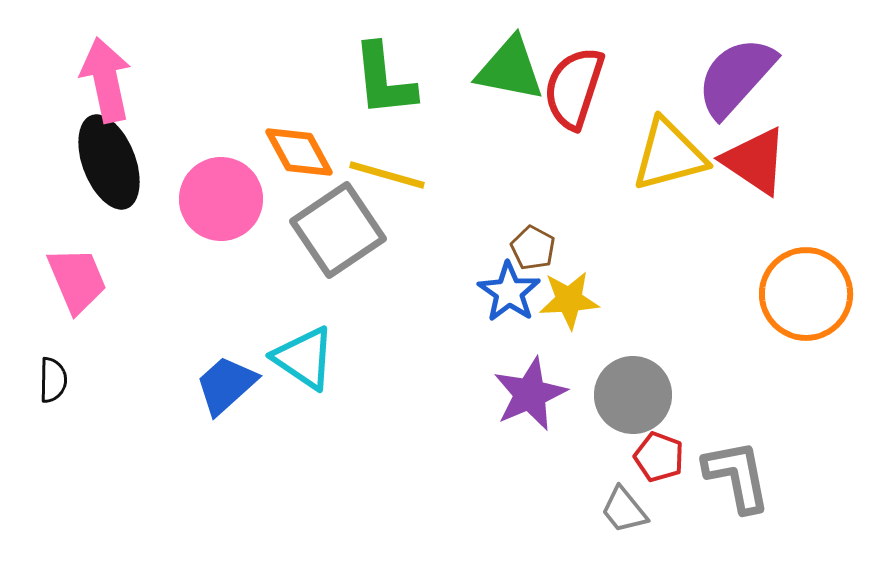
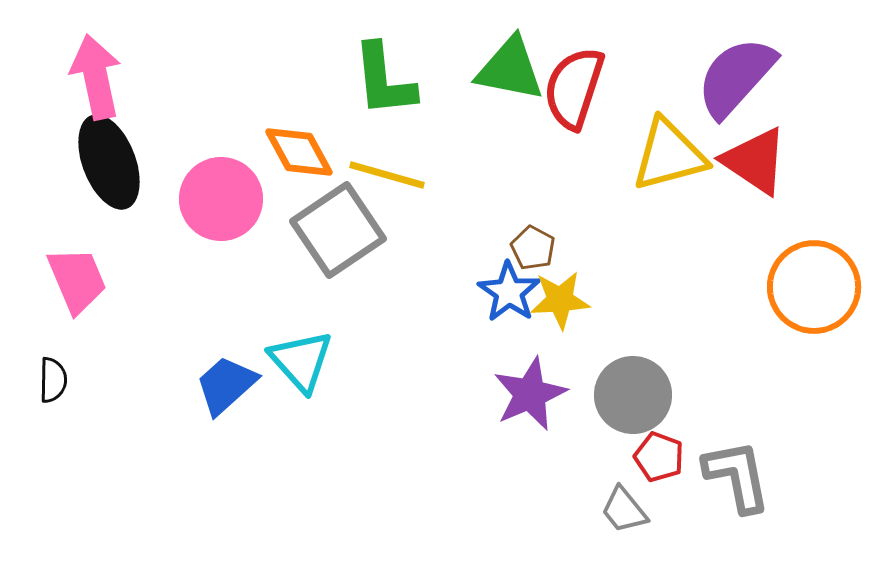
pink arrow: moved 10 px left, 3 px up
orange circle: moved 8 px right, 7 px up
yellow star: moved 9 px left
cyan triangle: moved 3 px left, 3 px down; rotated 14 degrees clockwise
